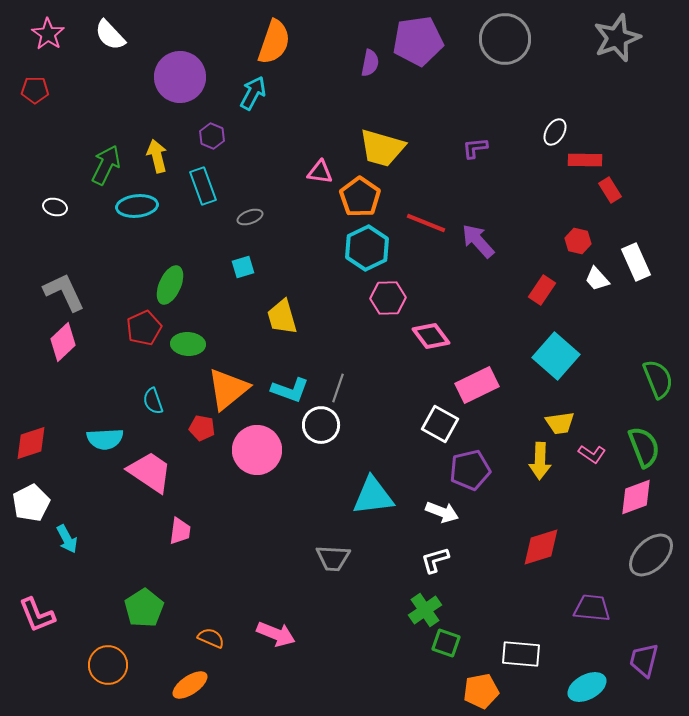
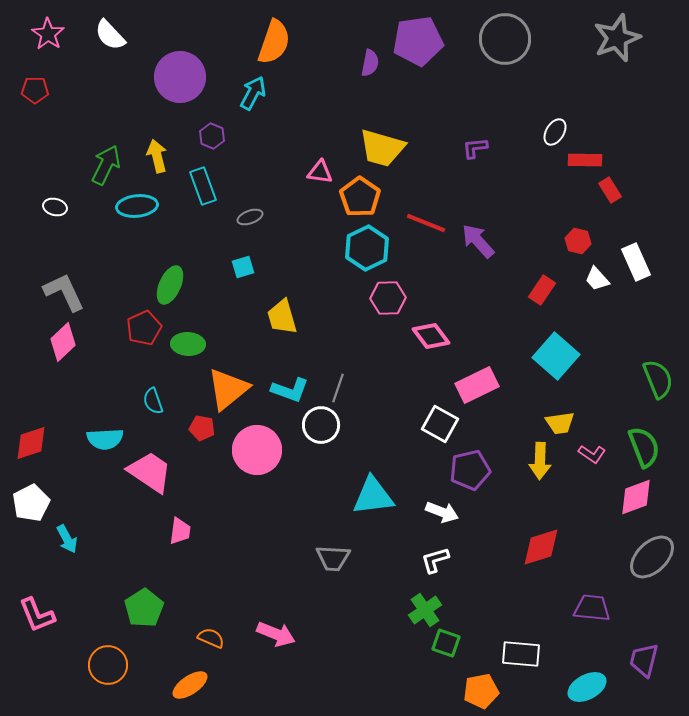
gray ellipse at (651, 555): moved 1 px right, 2 px down
